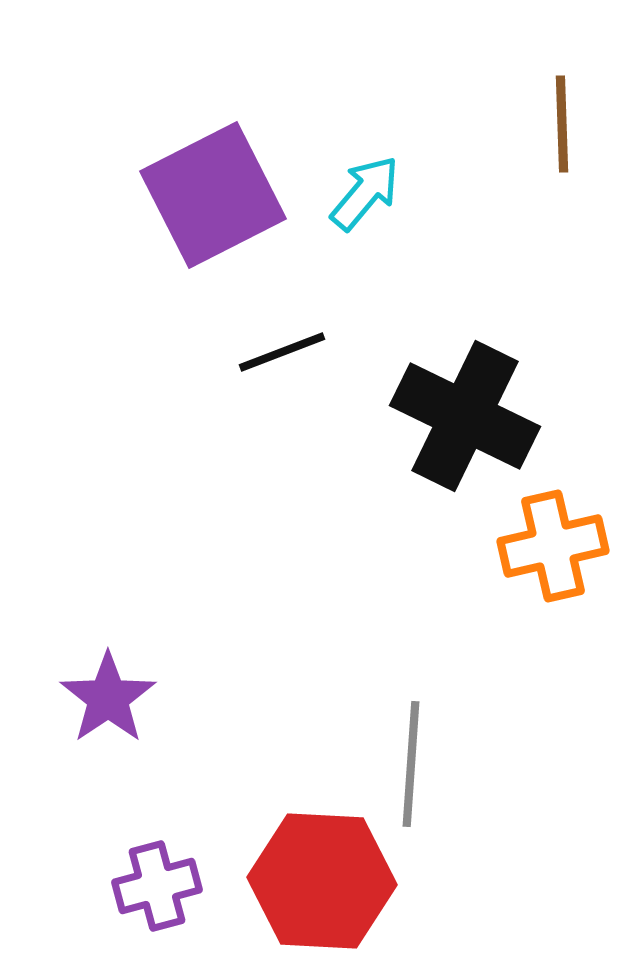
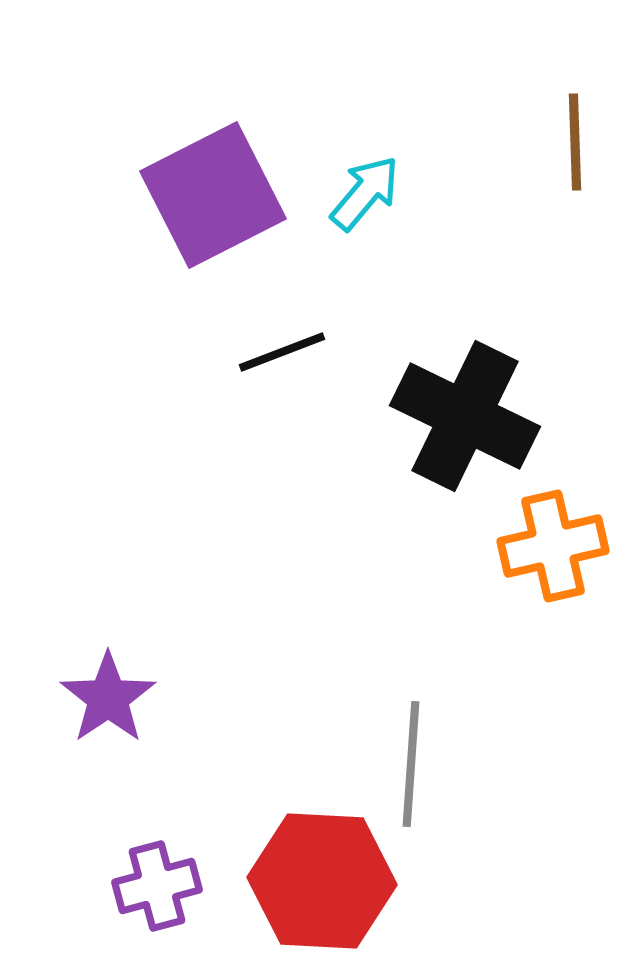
brown line: moved 13 px right, 18 px down
